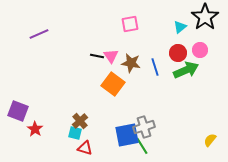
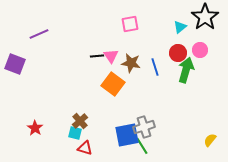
black line: rotated 16 degrees counterclockwise
green arrow: rotated 50 degrees counterclockwise
purple square: moved 3 px left, 47 px up
red star: moved 1 px up
